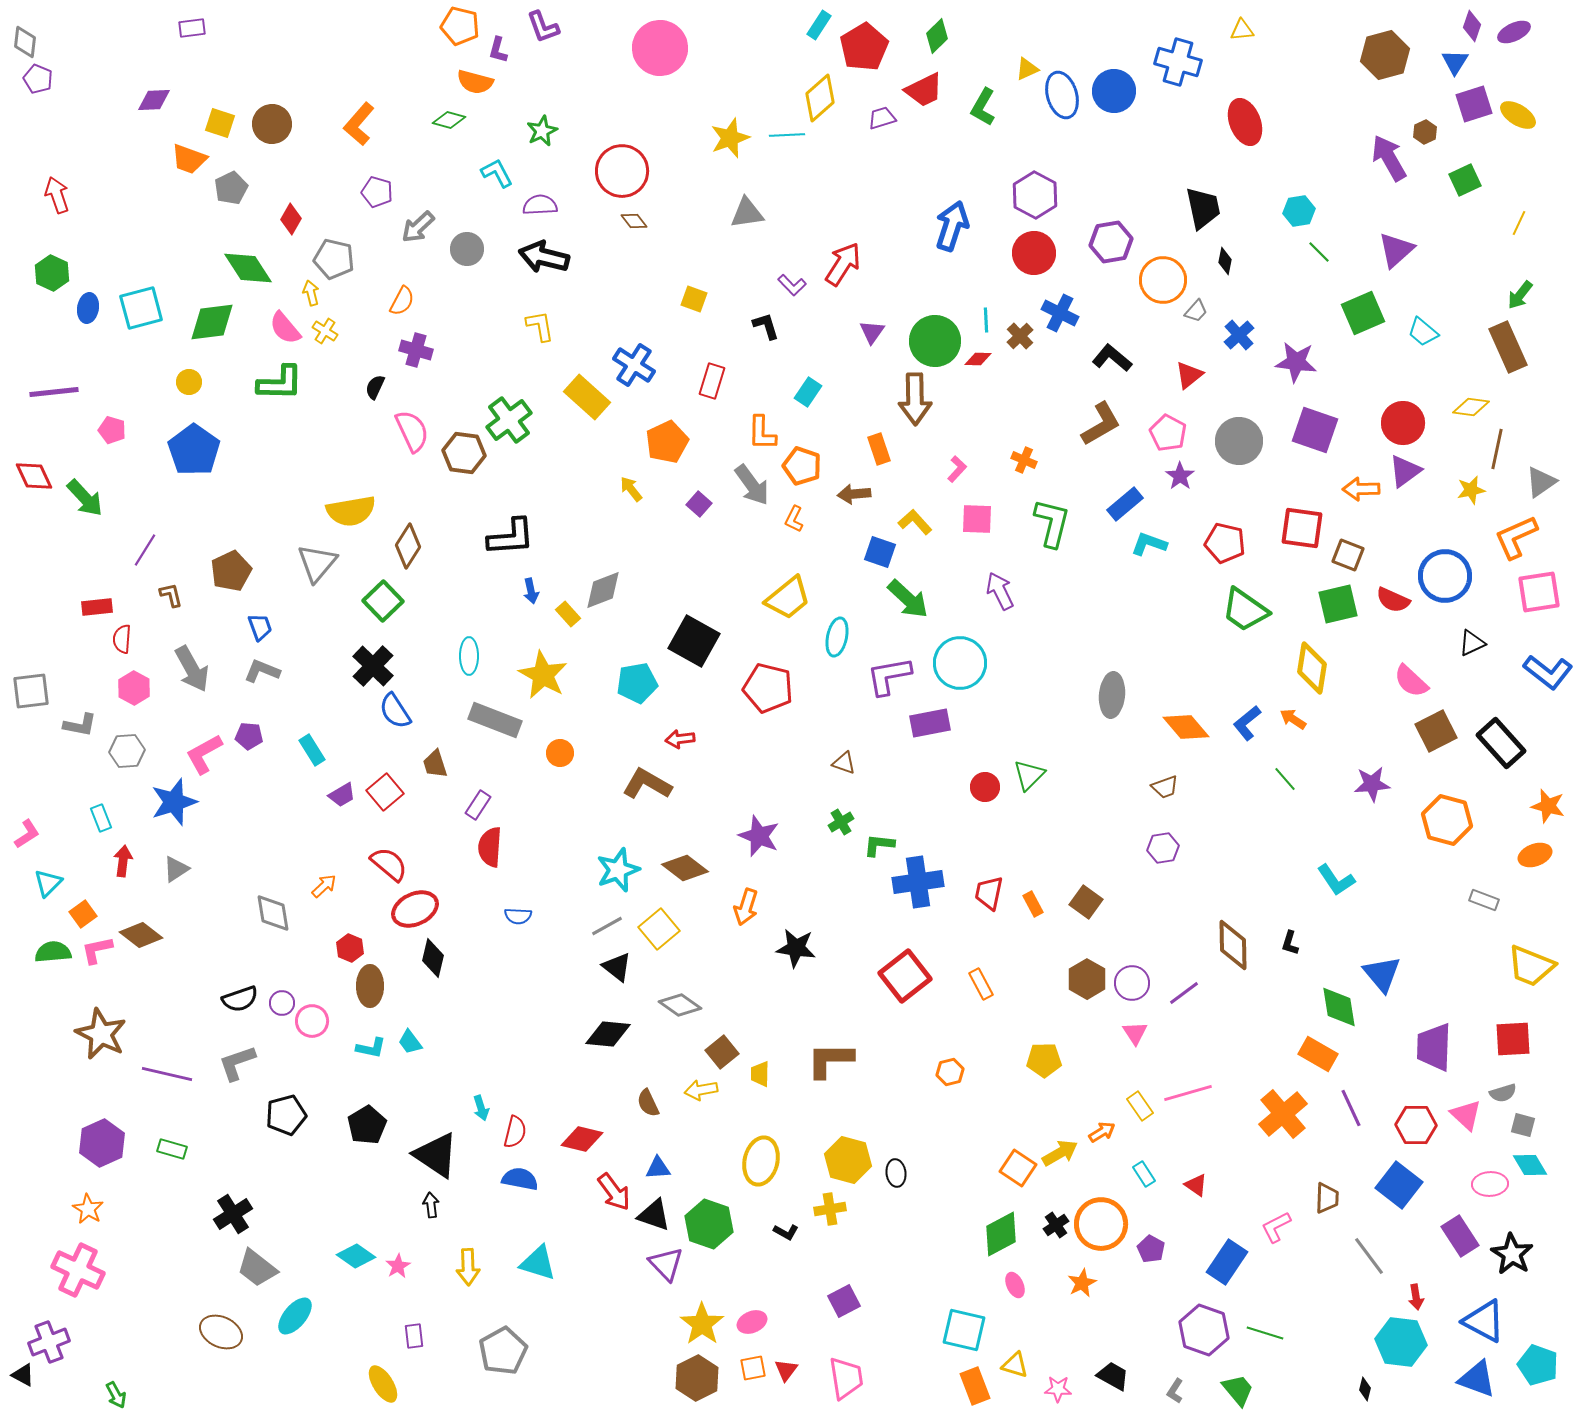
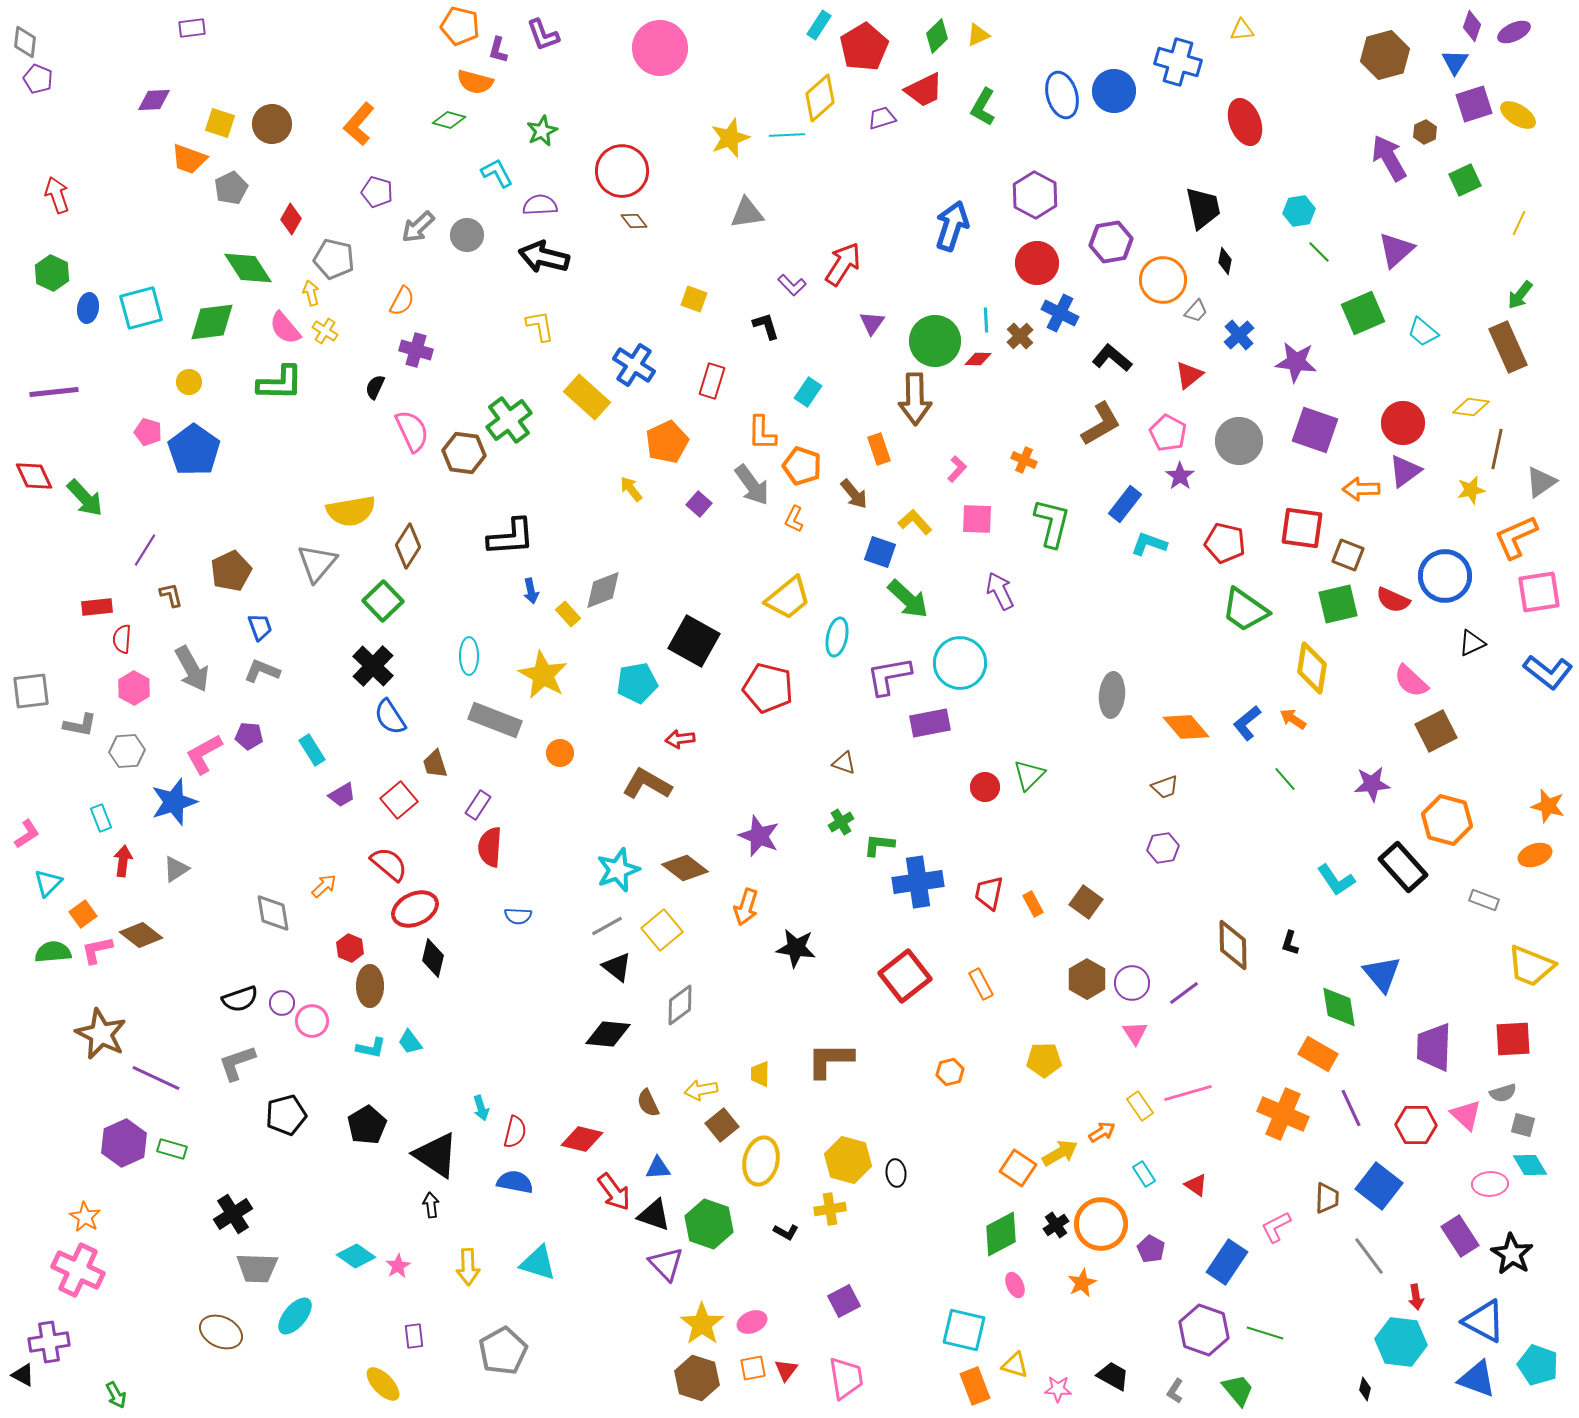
purple L-shape at (543, 27): moved 8 px down
yellow triangle at (1027, 69): moved 49 px left, 34 px up
gray circle at (467, 249): moved 14 px up
red circle at (1034, 253): moved 3 px right, 10 px down
purple triangle at (872, 332): moved 9 px up
pink pentagon at (112, 430): moved 36 px right, 2 px down
brown arrow at (854, 494): rotated 124 degrees counterclockwise
blue rectangle at (1125, 504): rotated 12 degrees counterclockwise
blue semicircle at (395, 711): moved 5 px left, 6 px down
black rectangle at (1501, 743): moved 98 px left, 124 px down
red square at (385, 792): moved 14 px right, 8 px down
yellow square at (659, 929): moved 3 px right, 1 px down
gray diamond at (680, 1005): rotated 72 degrees counterclockwise
brown square at (722, 1052): moved 73 px down
purple line at (167, 1074): moved 11 px left, 4 px down; rotated 12 degrees clockwise
orange cross at (1283, 1114): rotated 27 degrees counterclockwise
purple hexagon at (102, 1143): moved 22 px right
blue semicircle at (520, 1179): moved 5 px left, 3 px down
blue square at (1399, 1185): moved 20 px left, 1 px down
orange star at (88, 1209): moved 3 px left, 8 px down
gray trapezoid at (257, 1268): rotated 36 degrees counterclockwise
purple cross at (49, 1342): rotated 12 degrees clockwise
brown hexagon at (697, 1378): rotated 15 degrees counterclockwise
yellow ellipse at (383, 1384): rotated 12 degrees counterclockwise
